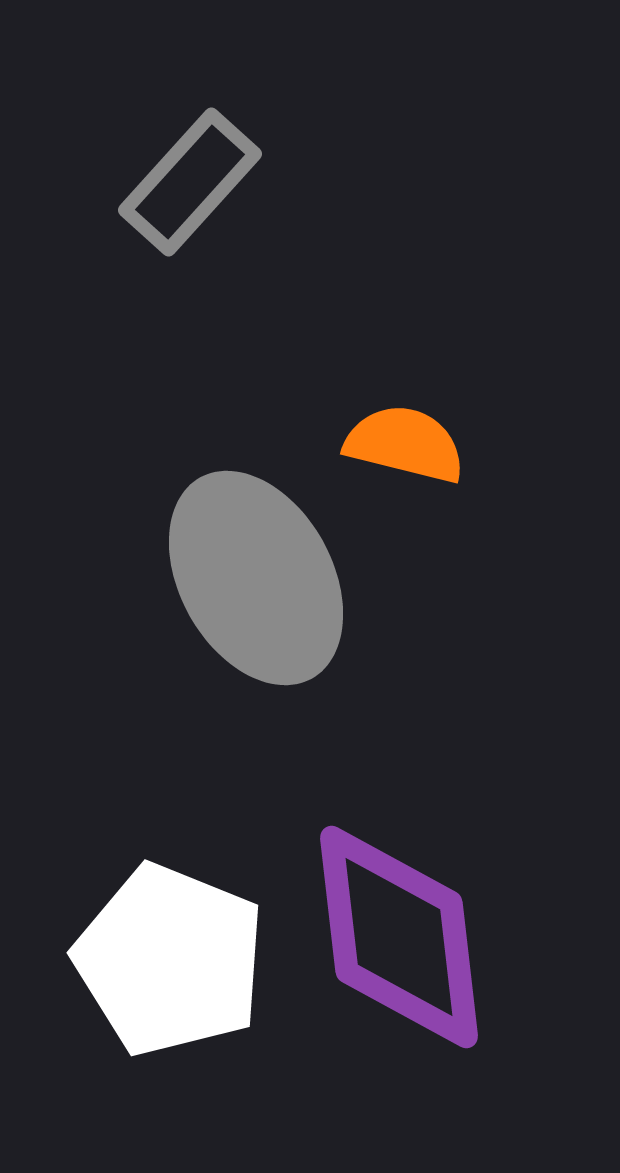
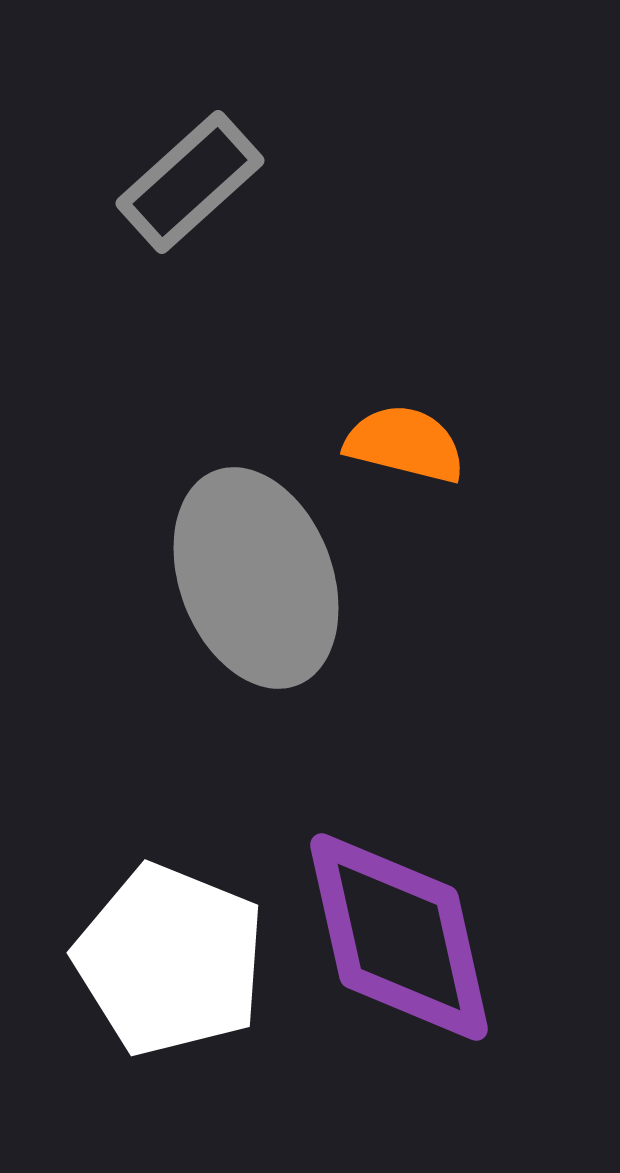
gray rectangle: rotated 6 degrees clockwise
gray ellipse: rotated 8 degrees clockwise
purple diamond: rotated 6 degrees counterclockwise
